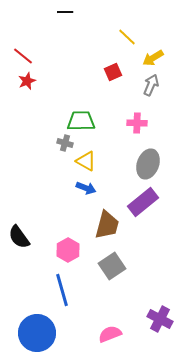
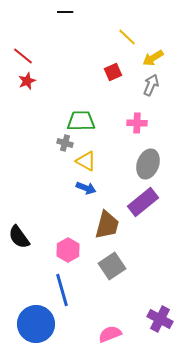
blue circle: moved 1 px left, 9 px up
